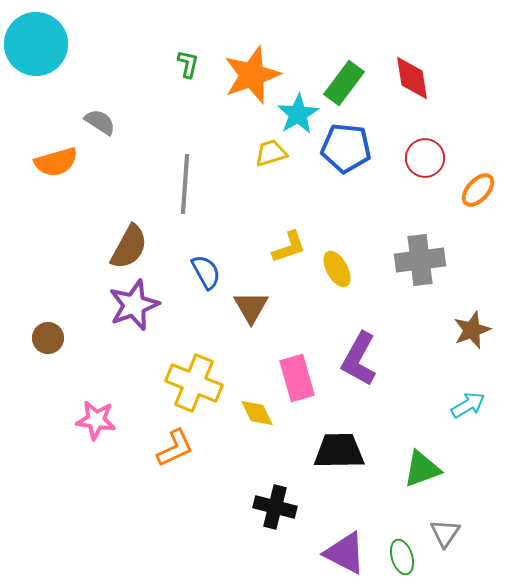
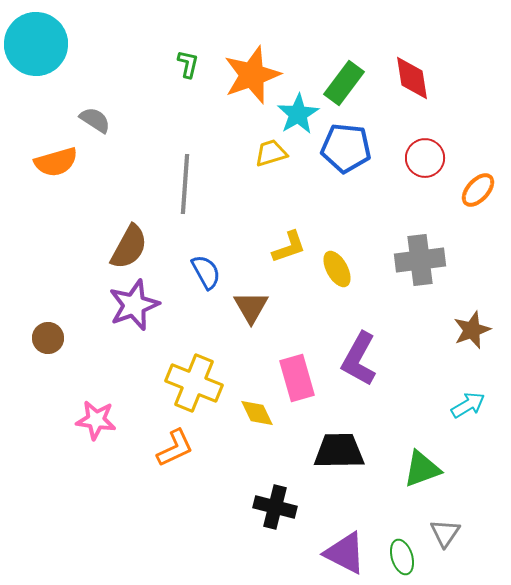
gray semicircle: moved 5 px left, 2 px up
